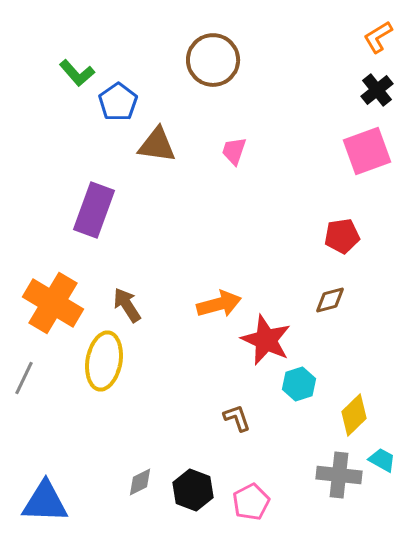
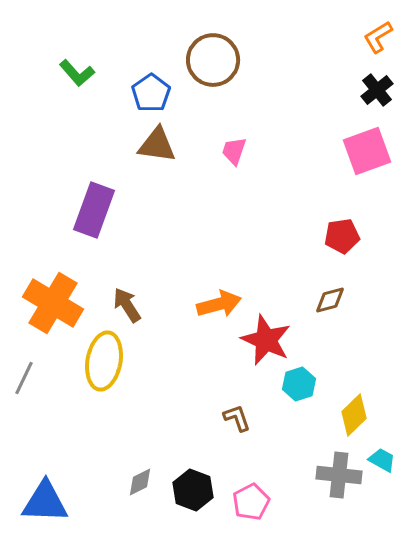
blue pentagon: moved 33 px right, 9 px up
